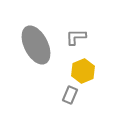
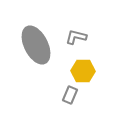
gray L-shape: rotated 15 degrees clockwise
yellow hexagon: rotated 25 degrees clockwise
